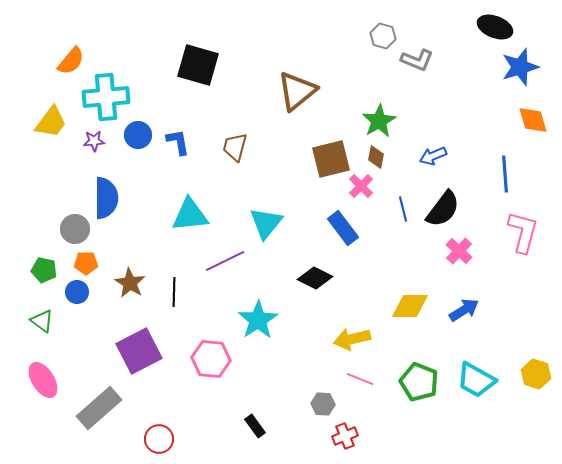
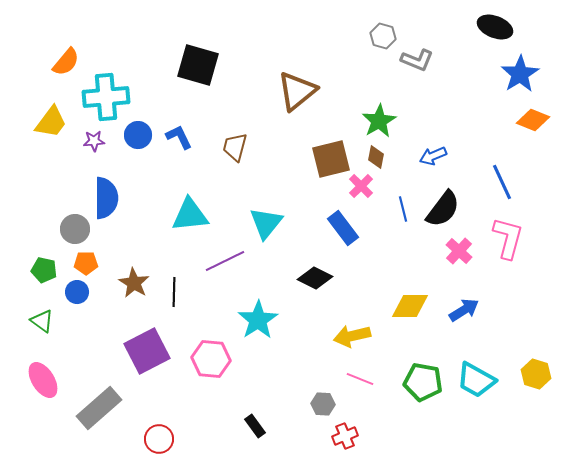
orange semicircle at (71, 61): moved 5 px left, 1 px down
blue star at (520, 67): moved 7 px down; rotated 15 degrees counterclockwise
orange diamond at (533, 120): rotated 52 degrees counterclockwise
blue L-shape at (178, 142): moved 1 px right, 5 px up; rotated 16 degrees counterclockwise
blue line at (505, 174): moved 3 px left, 8 px down; rotated 21 degrees counterclockwise
pink L-shape at (523, 232): moved 15 px left, 6 px down
brown star at (130, 283): moved 4 px right
yellow arrow at (352, 339): moved 3 px up
purple square at (139, 351): moved 8 px right
green pentagon at (419, 382): moved 4 px right; rotated 12 degrees counterclockwise
